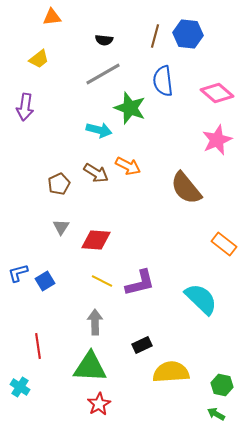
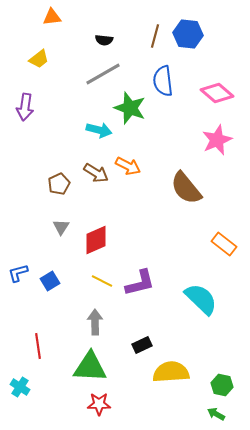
red diamond: rotated 28 degrees counterclockwise
blue square: moved 5 px right
red star: rotated 30 degrees clockwise
